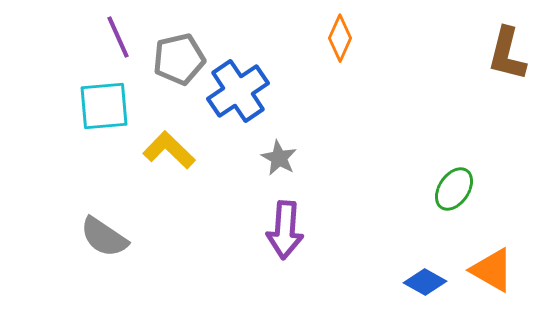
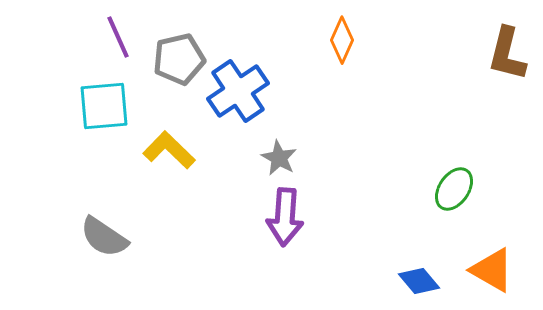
orange diamond: moved 2 px right, 2 px down
purple arrow: moved 13 px up
blue diamond: moved 6 px left, 1 px up; rotated 21 degrees clockwise
